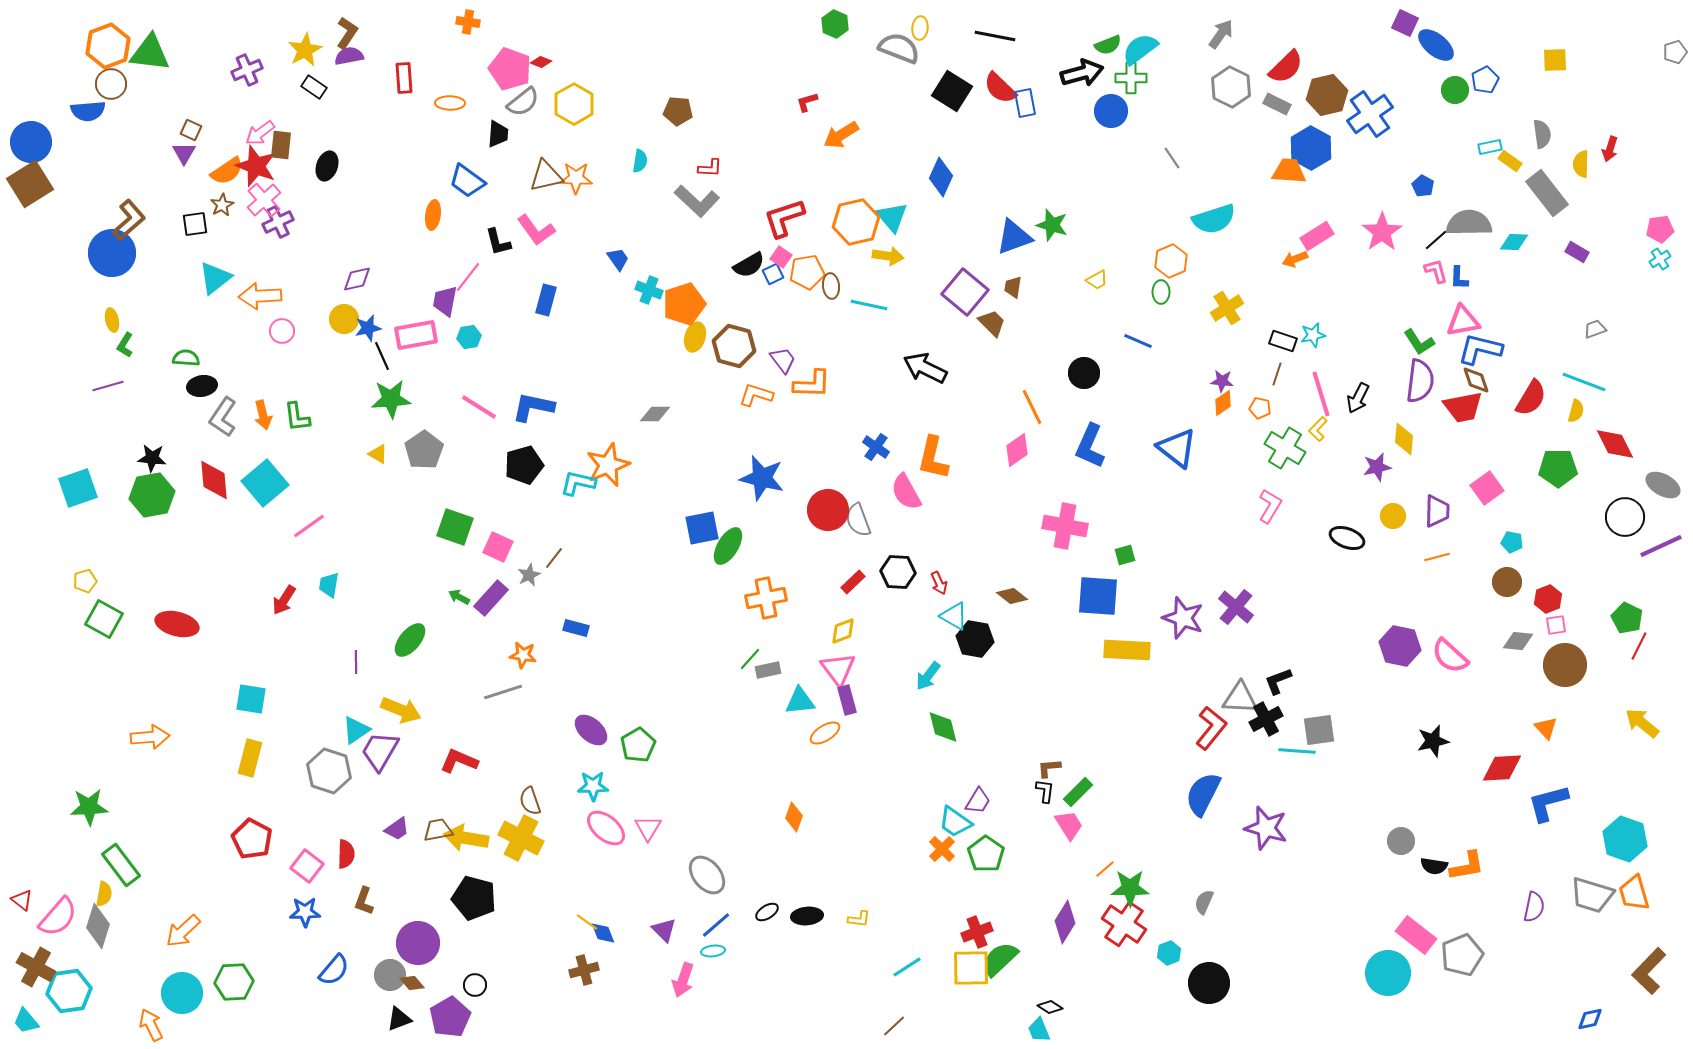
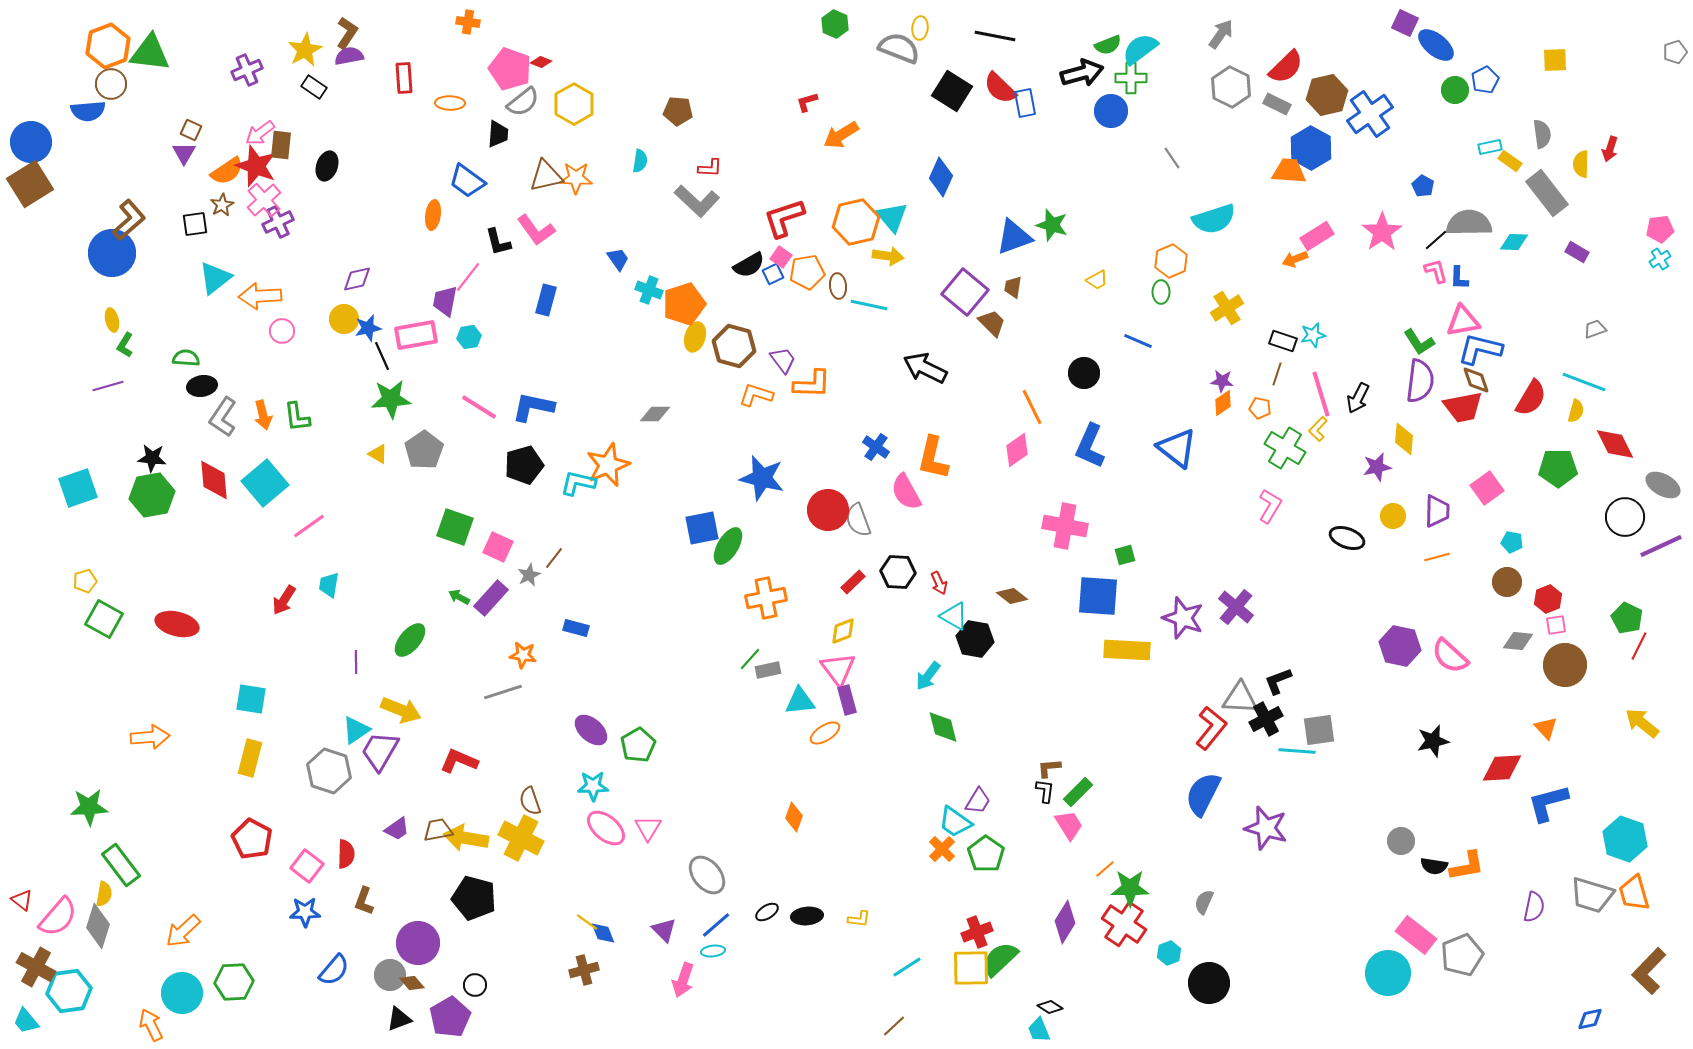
brown ellipse at (831, 286): moved 7 px right
